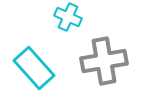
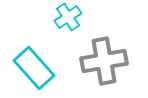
cyan cross: rotated 32 degrees clockwise
